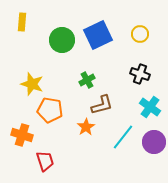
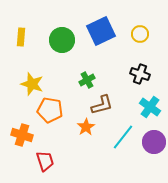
yellow rectangle: moved 1 px left, 15 px down
blue square: moved 3 px right, 4 px up
